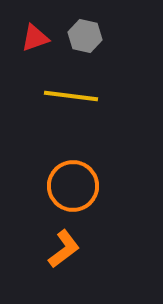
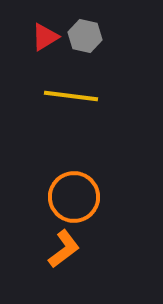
red triangle: moved 10 px right, 1 px up; rotated 12 degrees counterclockwise
orange circle: moved 1 px right, 11 px down
